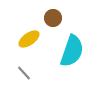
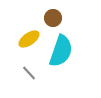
cyan semicircle: moved 11 px left
gray line: moved 5 px right
